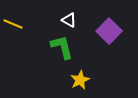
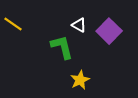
white triangle: moved 10 px right, 5 px down
yellow line: rotated 12 degrees clockwise
